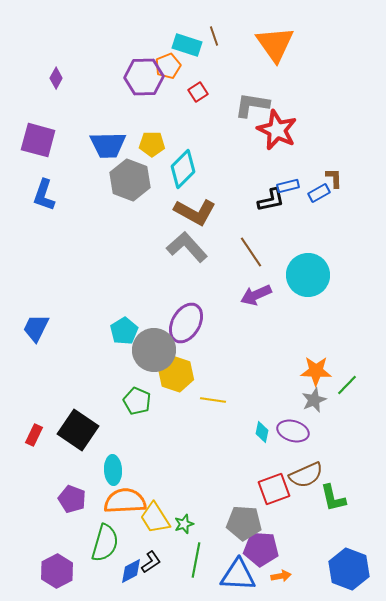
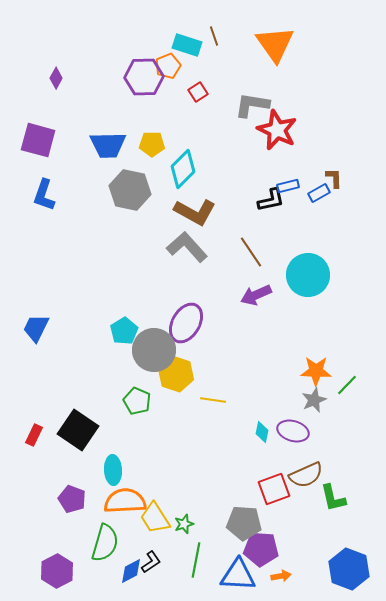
gray hexagon at (130, 180): moved 10 px down; rotated 9 degrees counterclockwise
